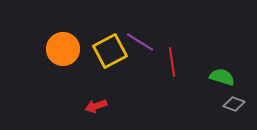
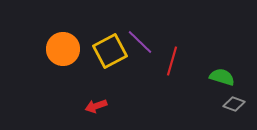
purple line: rotated 12 degrees clockwise
red line: moved 1 px up; rotated 24 degrees clockwise
